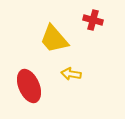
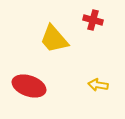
yellow arrow: moved 27 px right, 11 px down
red ellipse: rotated 48 degrees counterclockwise
